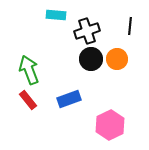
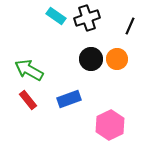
cyan rectangle: moved 1 px down; rotated 30 degrees clockwise
black line: rotated 18 degrees clockwise
black cross: moved 13 px up
green arrow: rotated 40 degrees counterclockwise
